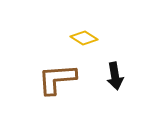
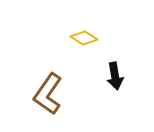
brown L-shape: moved 9 px left, 15 px down; rotated 51 degrees counterclockwise
